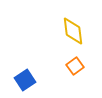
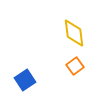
yellow diamond: moved 1 px right, 2 px down
